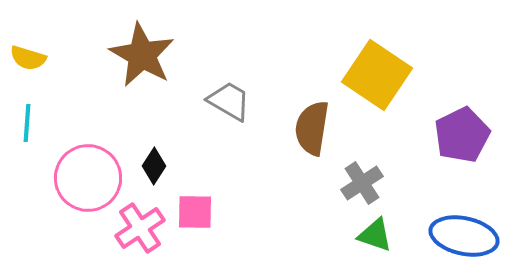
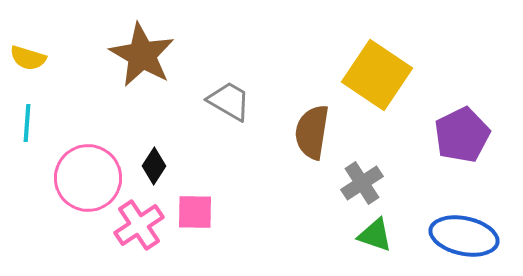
brown semicircle: moved 4 px down
pink cross: moved 1 px left, 3 px up
